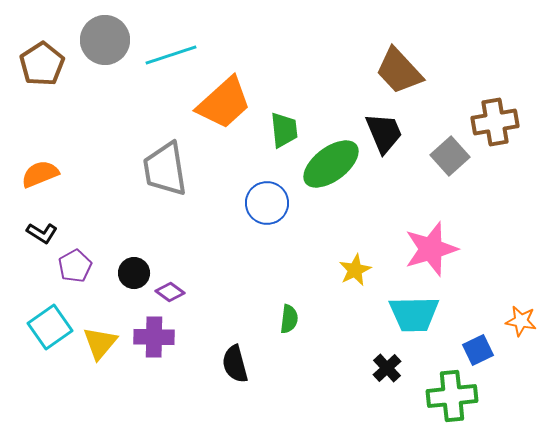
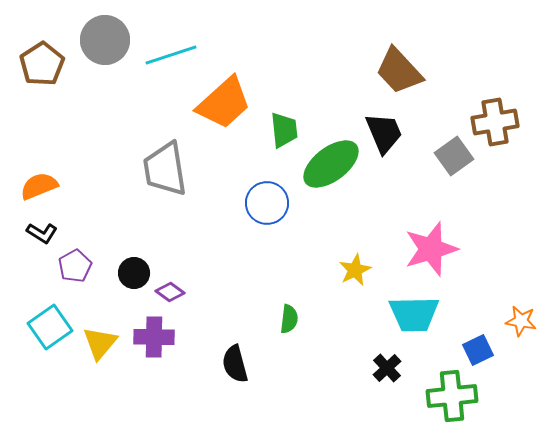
gray square: moved 4 px right; rotated 6 degrees clockwise
orange semicircle: moved 1 px left, 12 px down
